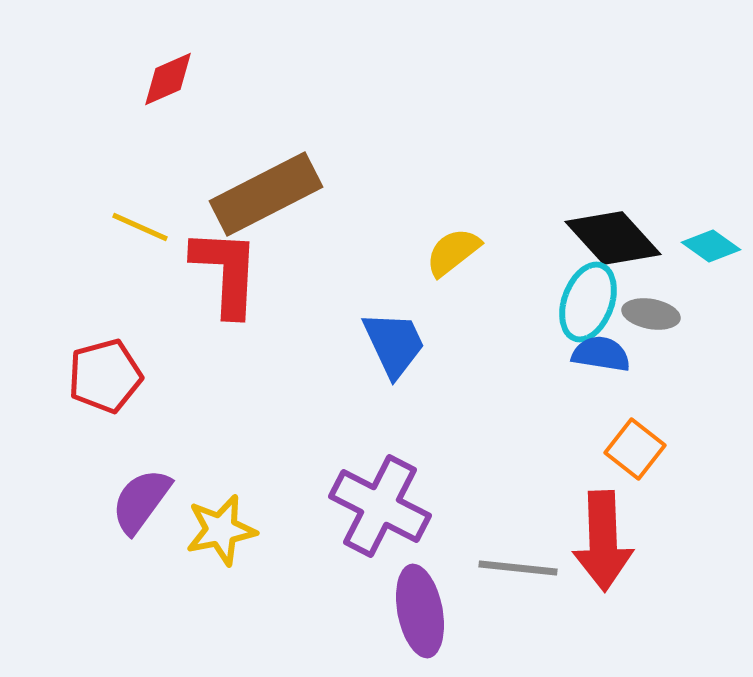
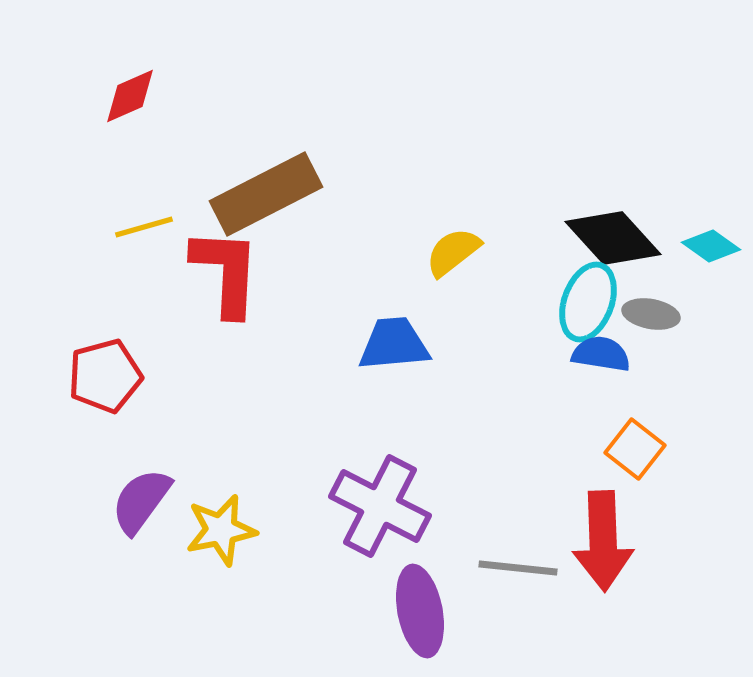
red diamond: moved 38 px left, 17 px down
yellow line: moved 4 px right; rotated 40 degrees counterclockwise
blue trapezoid: rotated 70 degrees counterclockwise
